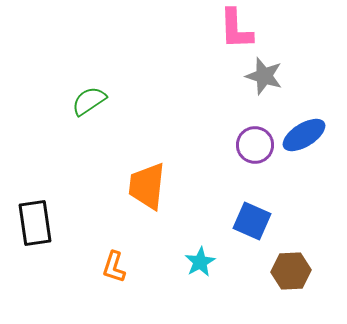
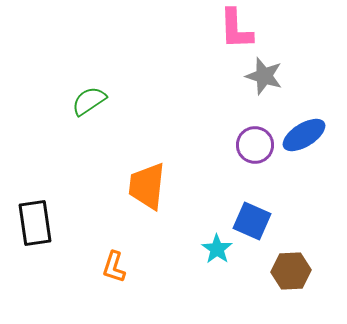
cyan star: moved 17 px right, 13 px up; rotated 8 degrees counterclockwise
